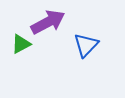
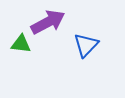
green triangle: rotated 35 degrees clockwise
